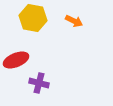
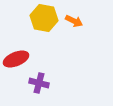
yellow hexagon: moved 11 px right
red ellipse: moved 1 px up
